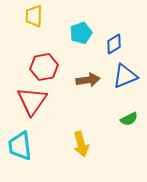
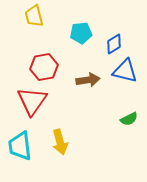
yellow trapezoid: rotated 15 degrees counterclockwise
cyan pentagon: rotated 15 degrees clockwise
blue triangle: moved 5 px up; rotated 36 degrees clockwise
yellow arrow: moved 21 px left, 2 px up
